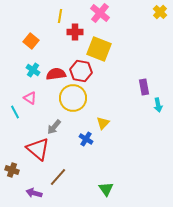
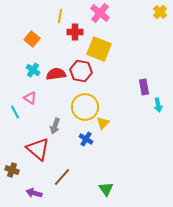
orange square: moved 1 px right, 2 px up
yellow circle: moved 12 px right, 9 px down
gray arrow: moved 1 px right, 1 px up; rotated 21 degrees counterclockwise
brown line: moved 4 px right
